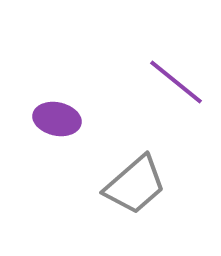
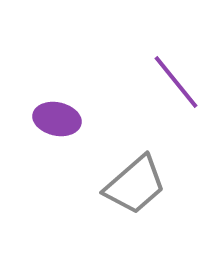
purple line: rotated 12 degrees clockwise
